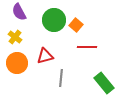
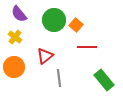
purple semicircle: moved 2 px down; rotated 12 degrees counterclockwise
red triangle: rotated 24 degrees counterclockwise
orange circle: moved 3 px left, 4 px down
gray line: moved 2 px left; rotated 12 degrees counterclockwise
green rectangle: moved 3 px up
